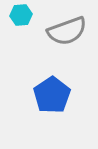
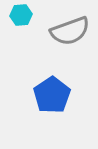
gray semicircle: moved 3 px right
